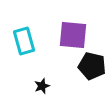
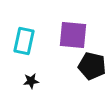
cyan rectangle: rotated 28 degrees clockwise
black star: moved 11 px left, 5 px up; rotated 14 degrees clockwise
